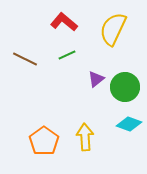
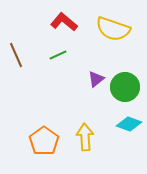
yellow semicircle: rotated 96 degrees counterclockwise
green line: moved 9 px left
brown line: moved 9 px left, 4 px up; rotated 40 degrees clockwise
